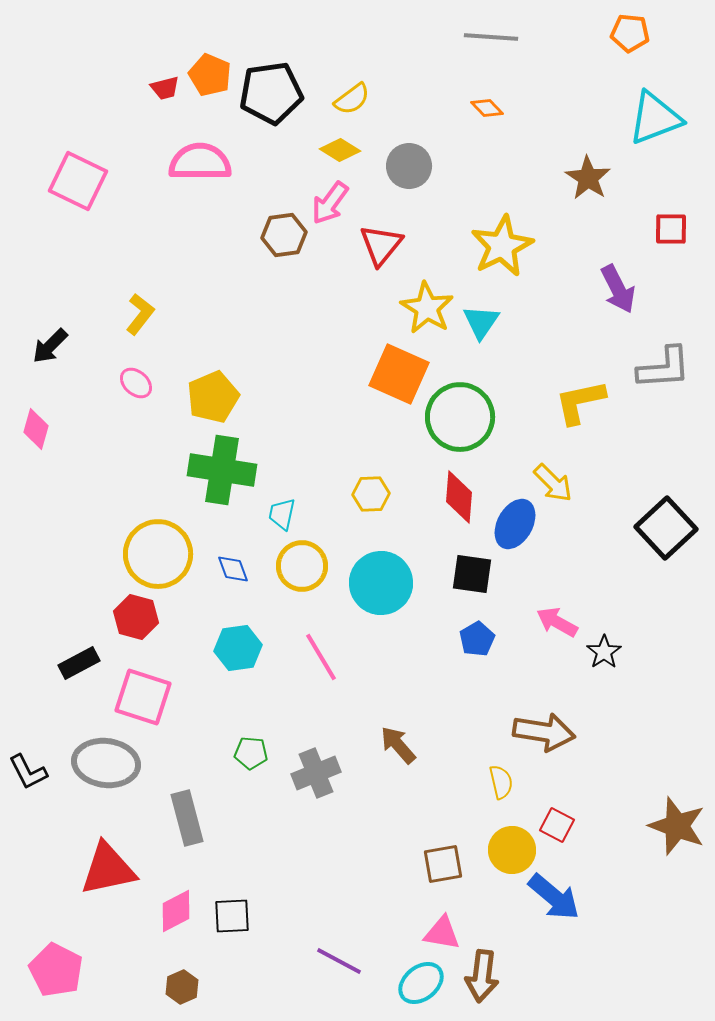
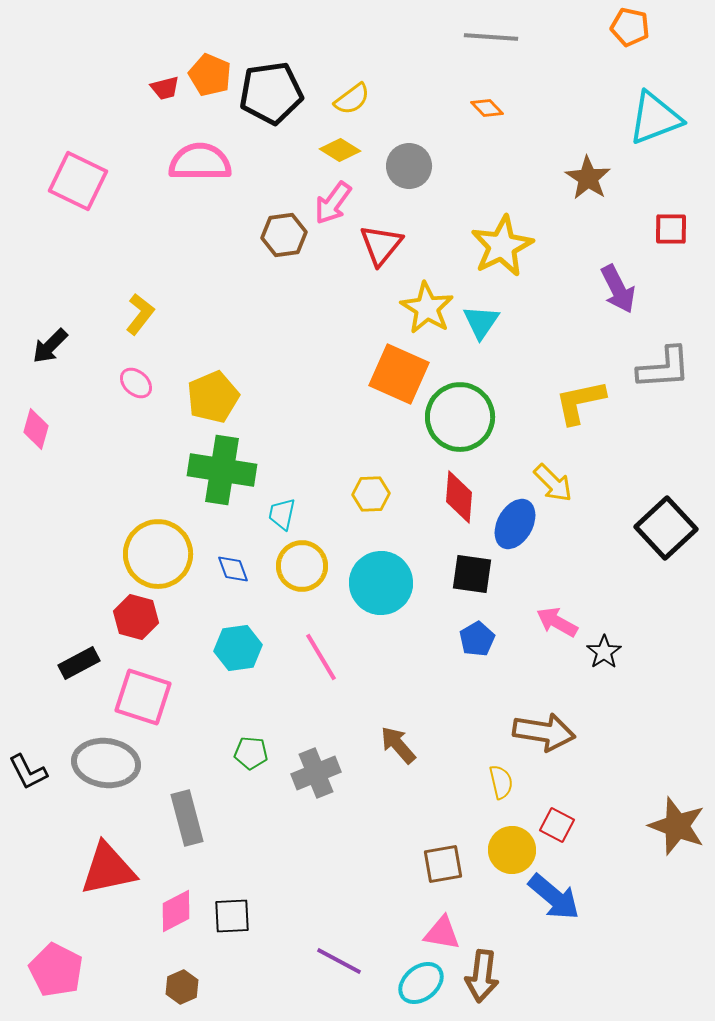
orange pentagon at (630, 33): moved 6 px up; rotated 6 degrees clockwise
pink arrow at (330, 203): moved 3 px right
